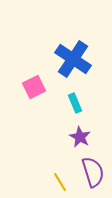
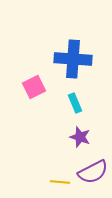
blue cross: rotated 30 degrees counterclockwise
purple star: rotated 10 degrees counterclockwise
purple semicircle: rotated 80 degrees clockwise
yellow line: rotated 54 degrees counterclockwise
